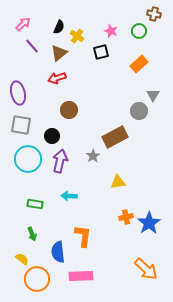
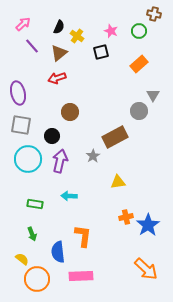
brown circle: moved 1 px right, 2 px down
blue star: moved 1 px left, 2 px down
